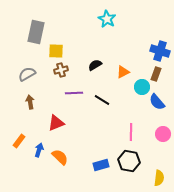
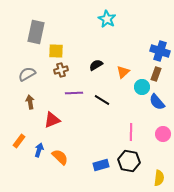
black semicircle: moved 1 px right
orange triangle: rotated 16 degrees counterclockwise
red triangle: moved 4 px left, 3 px up
